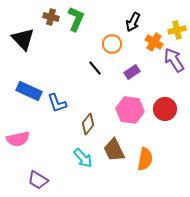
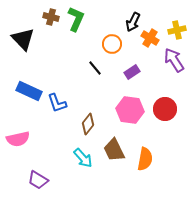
orange cross: moved 4 px left, 4 px up
